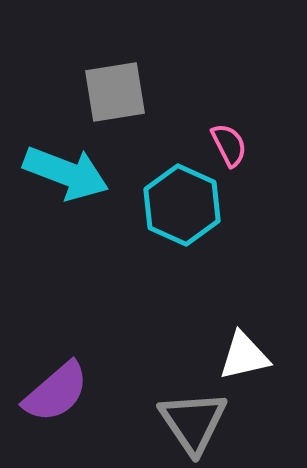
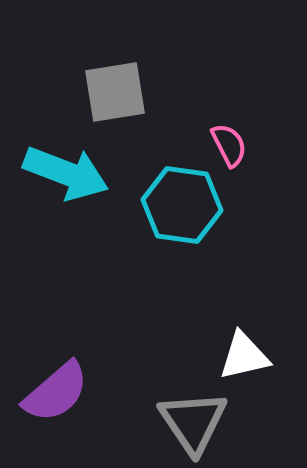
cyan hexagon: rotated 16 degrees counterclockwise
